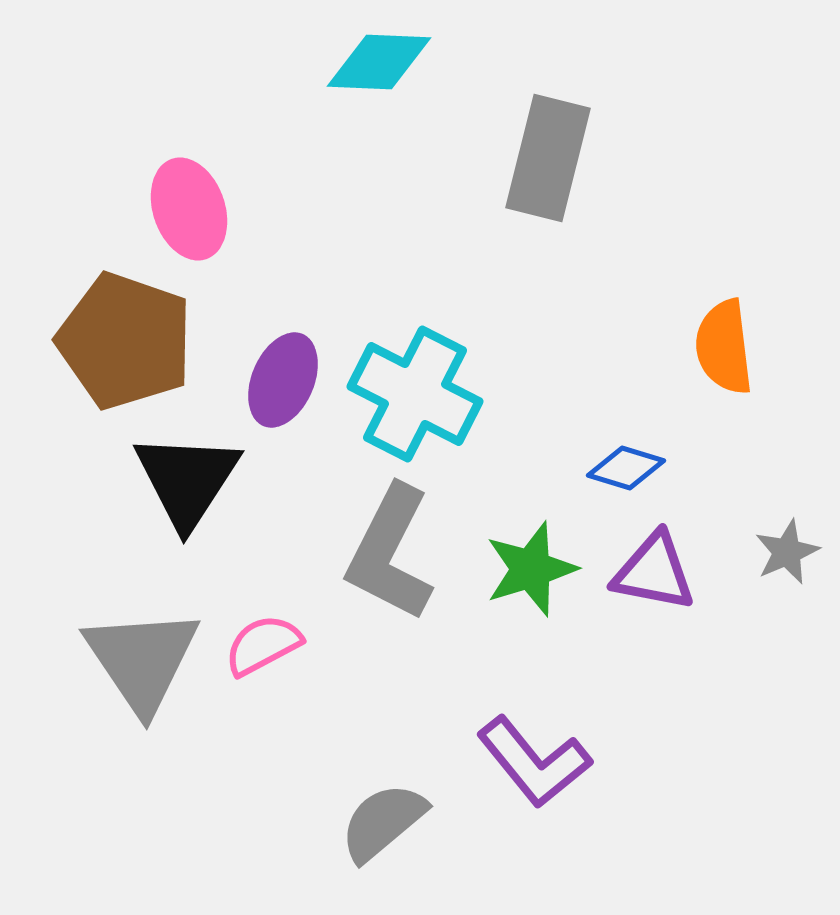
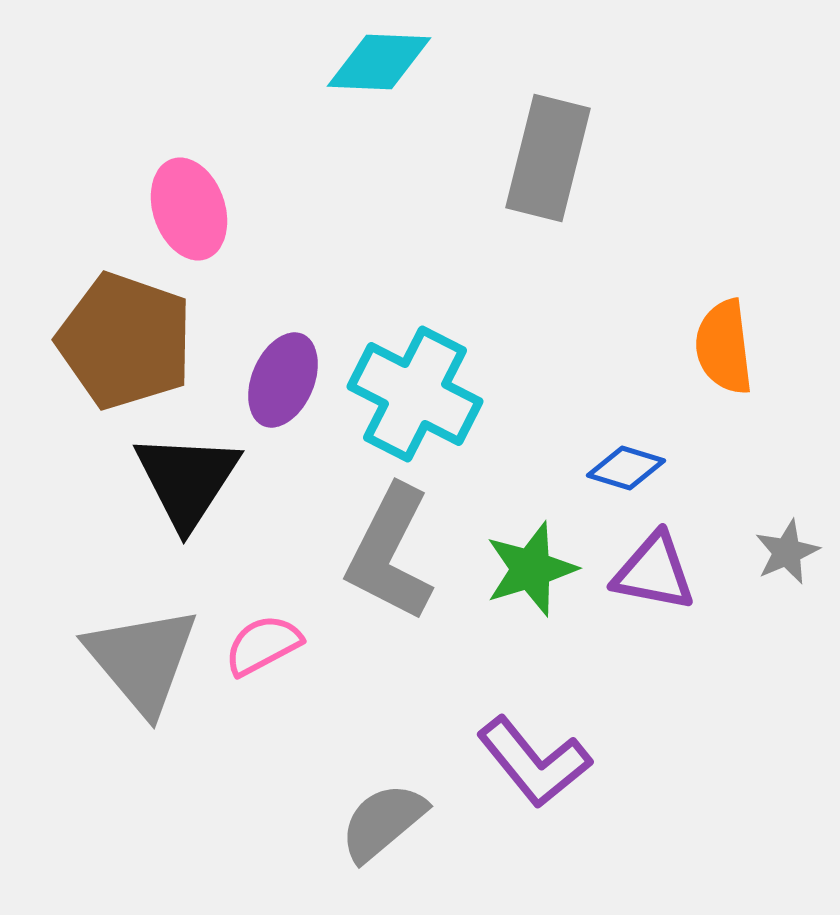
gray triangle: rotated 6 degrees counterclockwise
